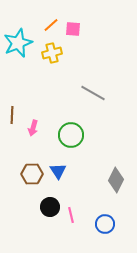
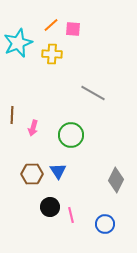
yellow cross: moved 1 px down; rotated 18 degrees clockwise
